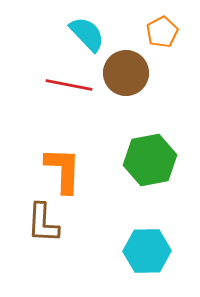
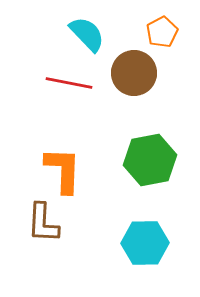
brown circle: moved 8 px right
red line: moved 2 px up
cyan hexagon: moved 2 px left, 8 px up
